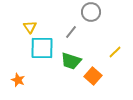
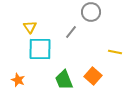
cyan square: moved 2 px left, 1 px down
yellow line: rotated 56 degrees clockwise
green trapezoid: moved 7 px left, 19 px down; rotated 50 degrees clockwise
